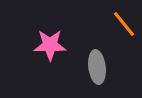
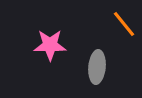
gray ellipse: rotated 12 degrees clockwise
